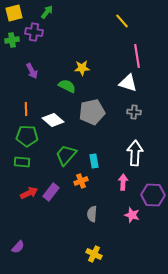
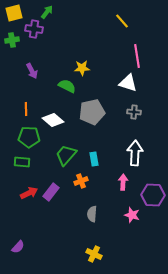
purple cross: moved 3 px up
green pentagon: moved 2 px right, 1 px down
cyan rectangle: moved 2 px up
